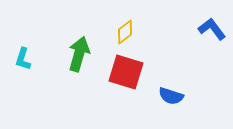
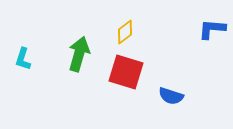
blue L-shape: rotated 48 degrees counterclockwise
